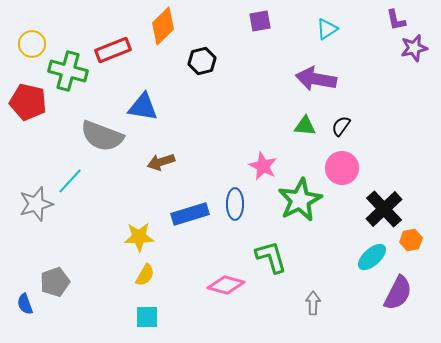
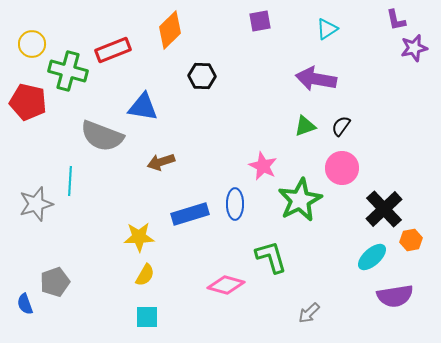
orange diamond: moved 7 px right, 4 px down
black hexagon: moved 15 px down; rotated 16 degrees clockwise
green triangle: rotated 25 degrees counterclockwise
cyan line: rotated 40 degrees counterclockwise
purple semicircle: moved 3 px left, 3 px down; rotated 54 degrees clockwise
gray arrow: moved 4 px left, 10 px down; rotated 135 degrees counterclockwise
